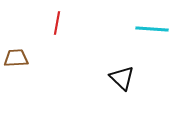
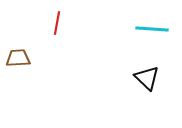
brown trapezoid: moved 2 px right
black triangle: moved 25 px right
